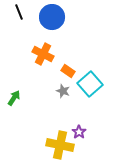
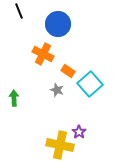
black line: moved 1 px up
blue circle: moved 6 px right, 7 px down
gray star: moved 6 px left, 1 px up
green arrow: rotated 35 degrees counterclockwise
